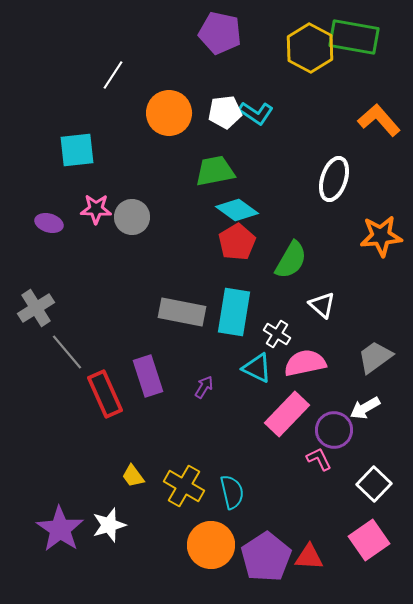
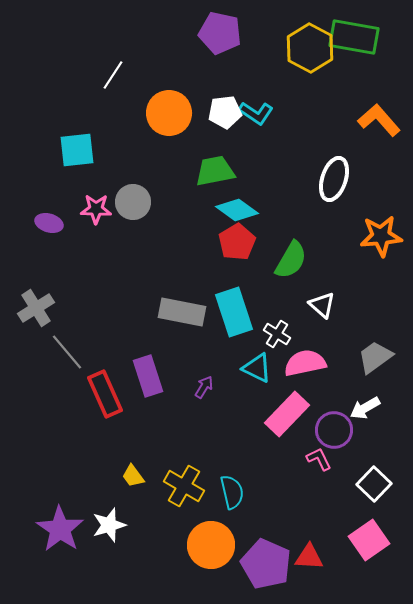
gray circle at (132, 217): moved 1 px right, 15 px up
cyan rectangle at (234, 312): rotated 27 degrees counterclockwise
purple pentagon at (266, 557): moved 7 px down; rotated 15 degrees counterclockwise
